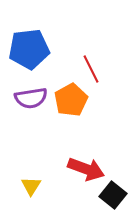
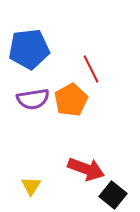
purple semicircle: moved 2 px right, 1 px down
